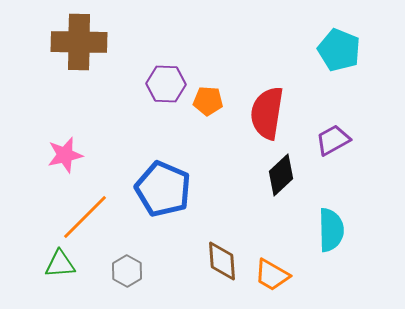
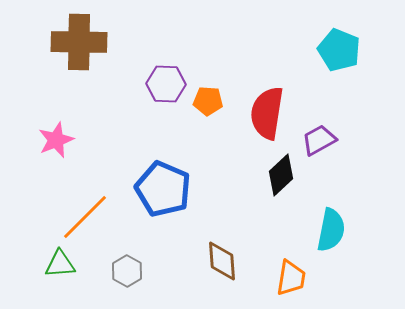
purple trapezoid: moved 14 px left
pink star: moved 9 px left, 15 px up; rotated 9 degrees counterclockwise
cyan semicircle: rotated 12 degrees clockwise
orange trapezoid: moved 19 px right, 3 px down; rotated 111 degrees counterclockwise
